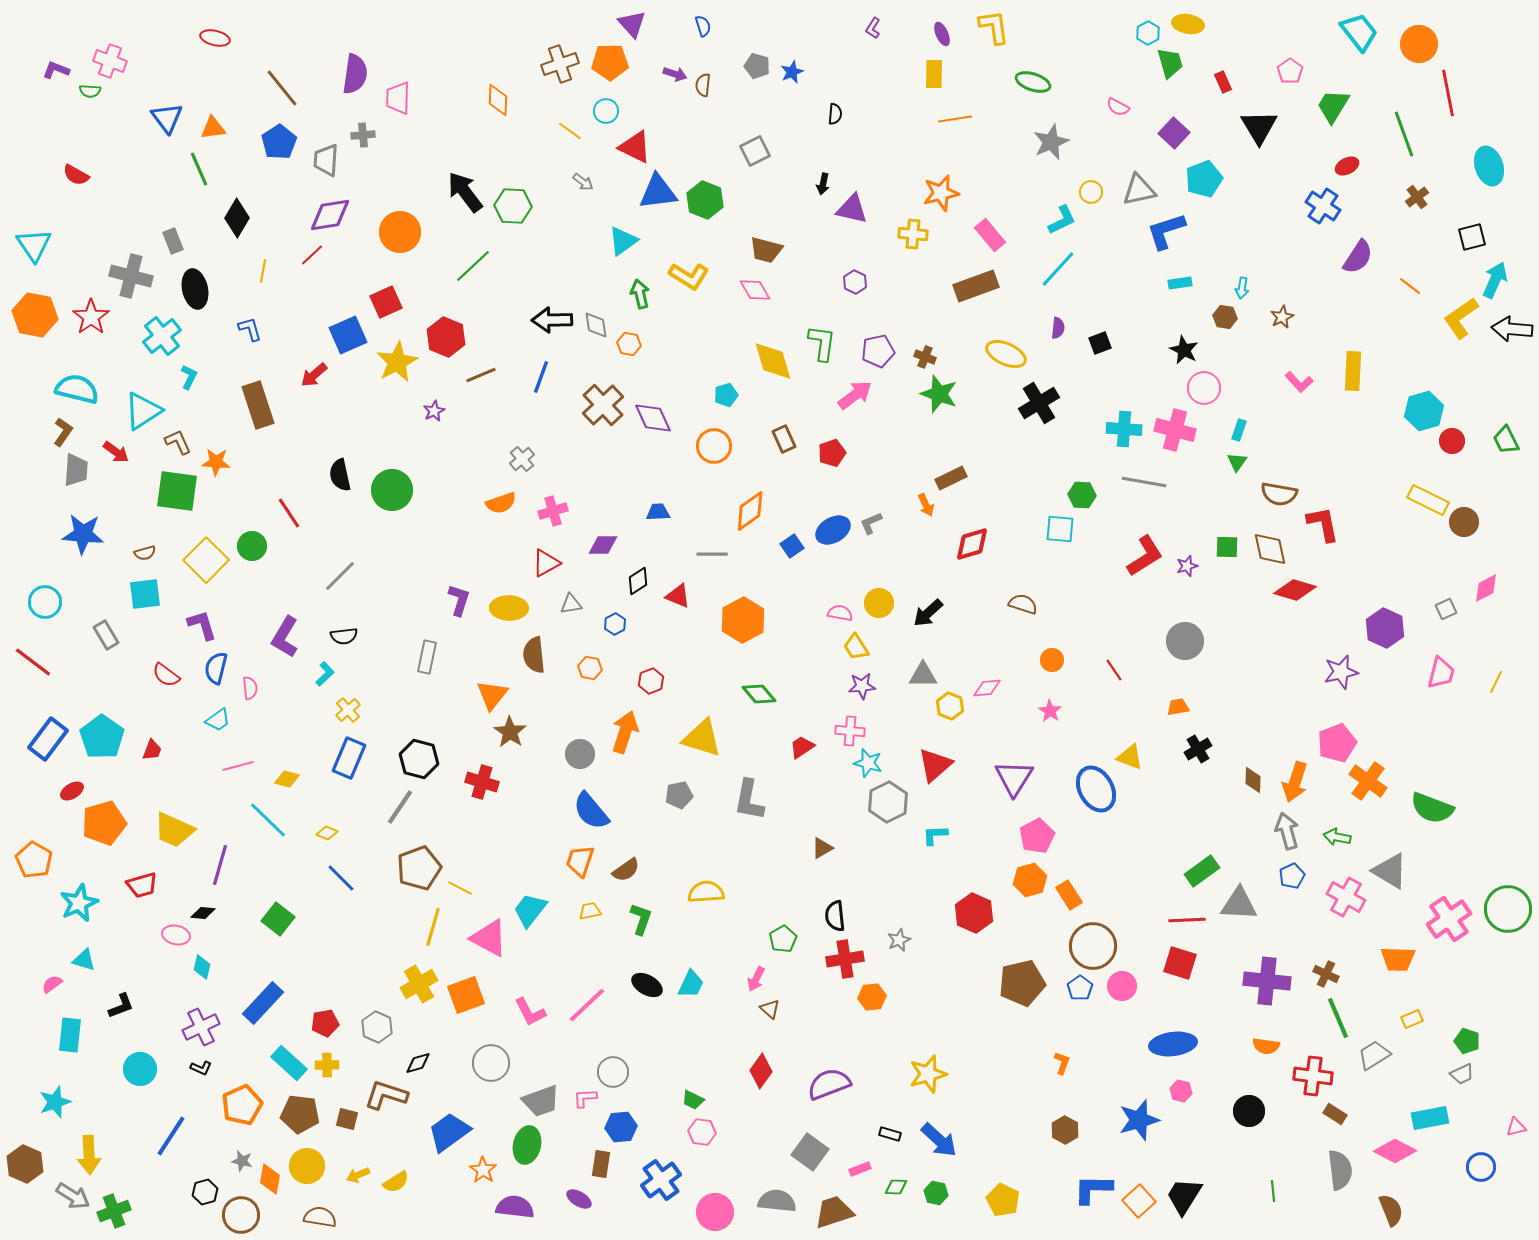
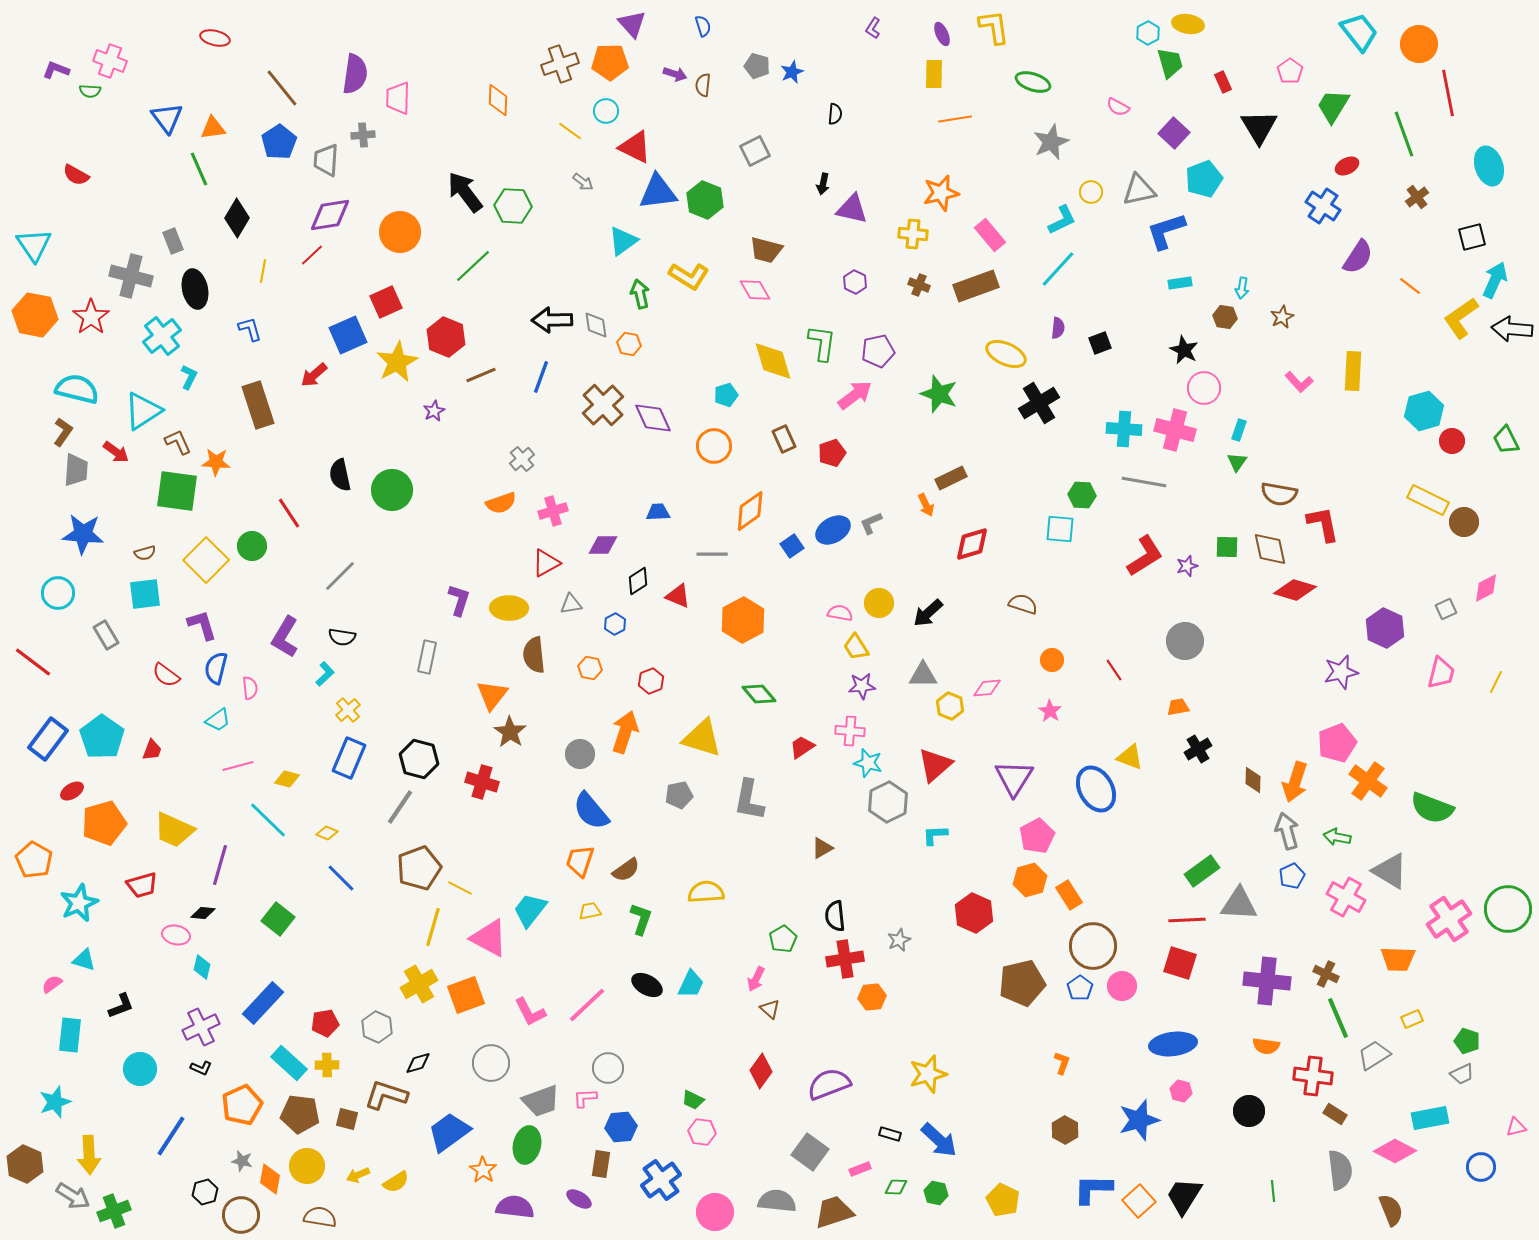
brown cross at (925, 357): moved 6 px left, 72 px up
cyan circle at (45, 602): moved 13 px right, 9 px up
black semicircle at (344, 636): moved 2 px left, 1 px down; rotated 16 degrees clockwise
gray circle at (613, 1072): moved 5 px left, 4 px up
